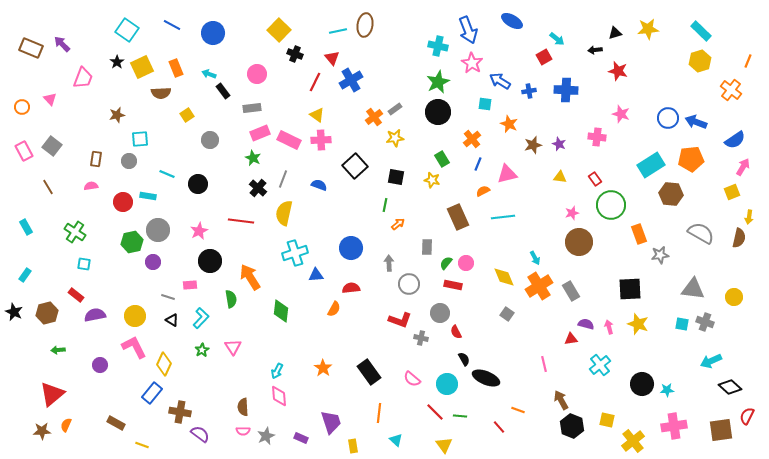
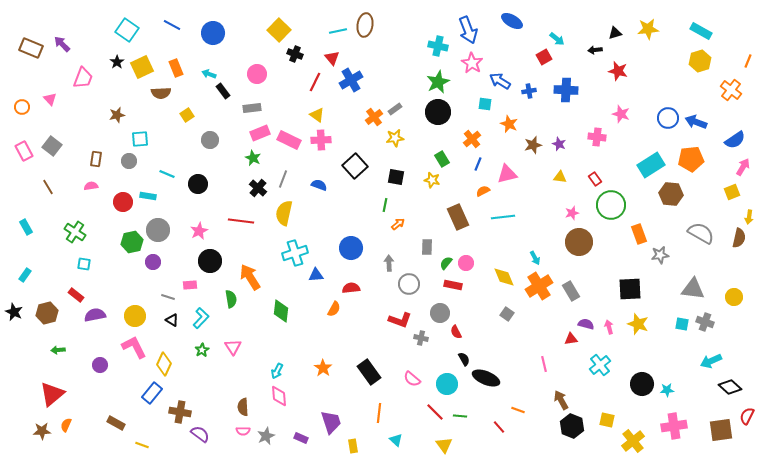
cyan rectangle at (701, 31): rotated 15 degrees counterclockwise
